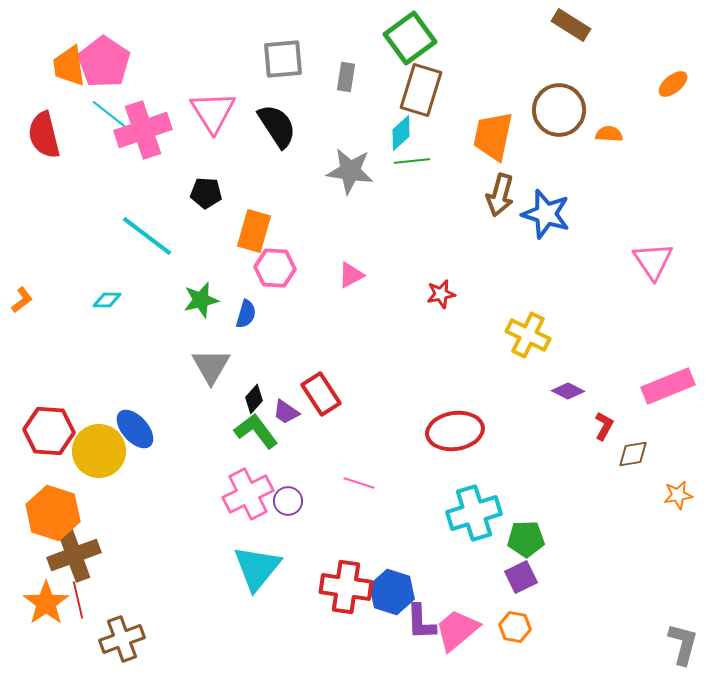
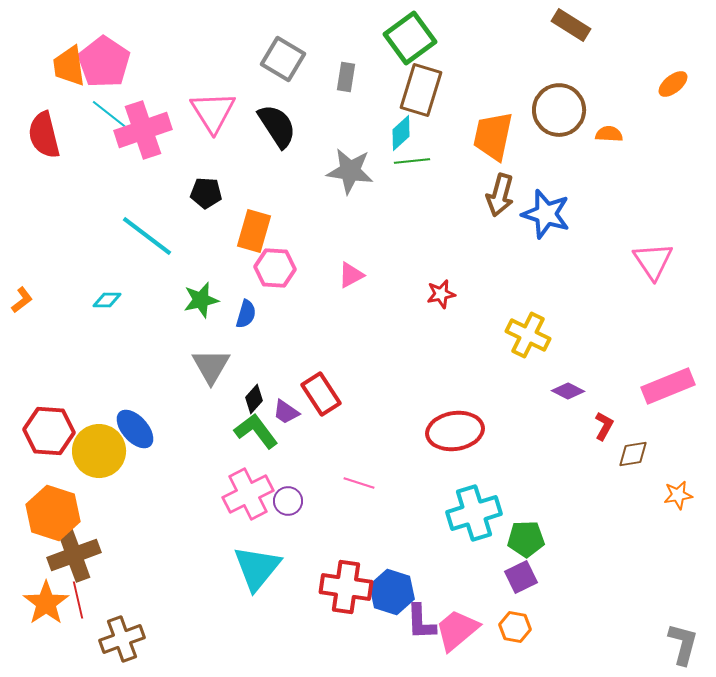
gray square at (283, 59): rotated 36 degrees clockwise
